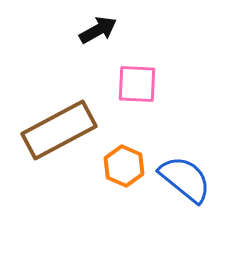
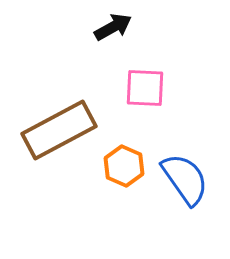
black arrow: moved 15 px right, 3 px up
pink square: moved 8 px right, 4 px down
blue semicircle: rotated 16 degrees clockwise
